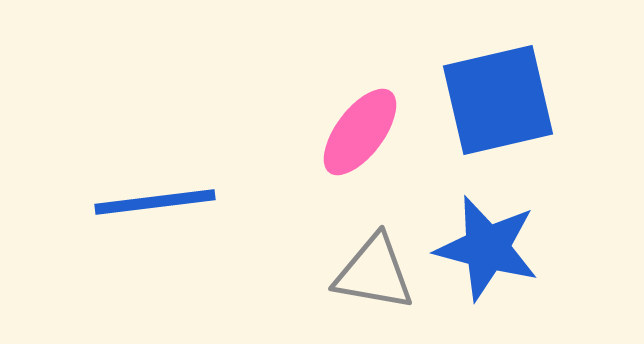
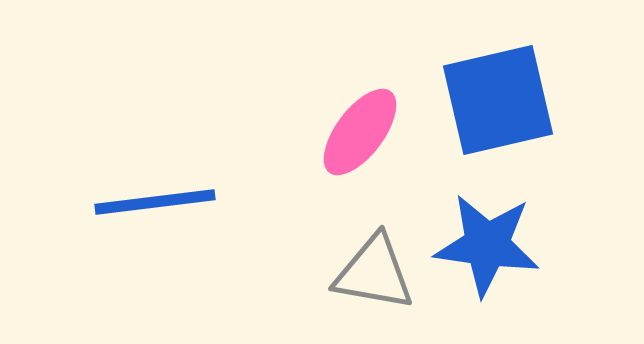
blue star: moved 3 px up; rotated 7 degrees counterclockwise
